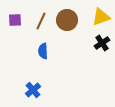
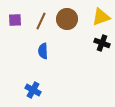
brown circle: moved 1 px up
black cross: rotated 35 degrees counterclockwise
blue cross: rotated 21 degrees counterclockwise
